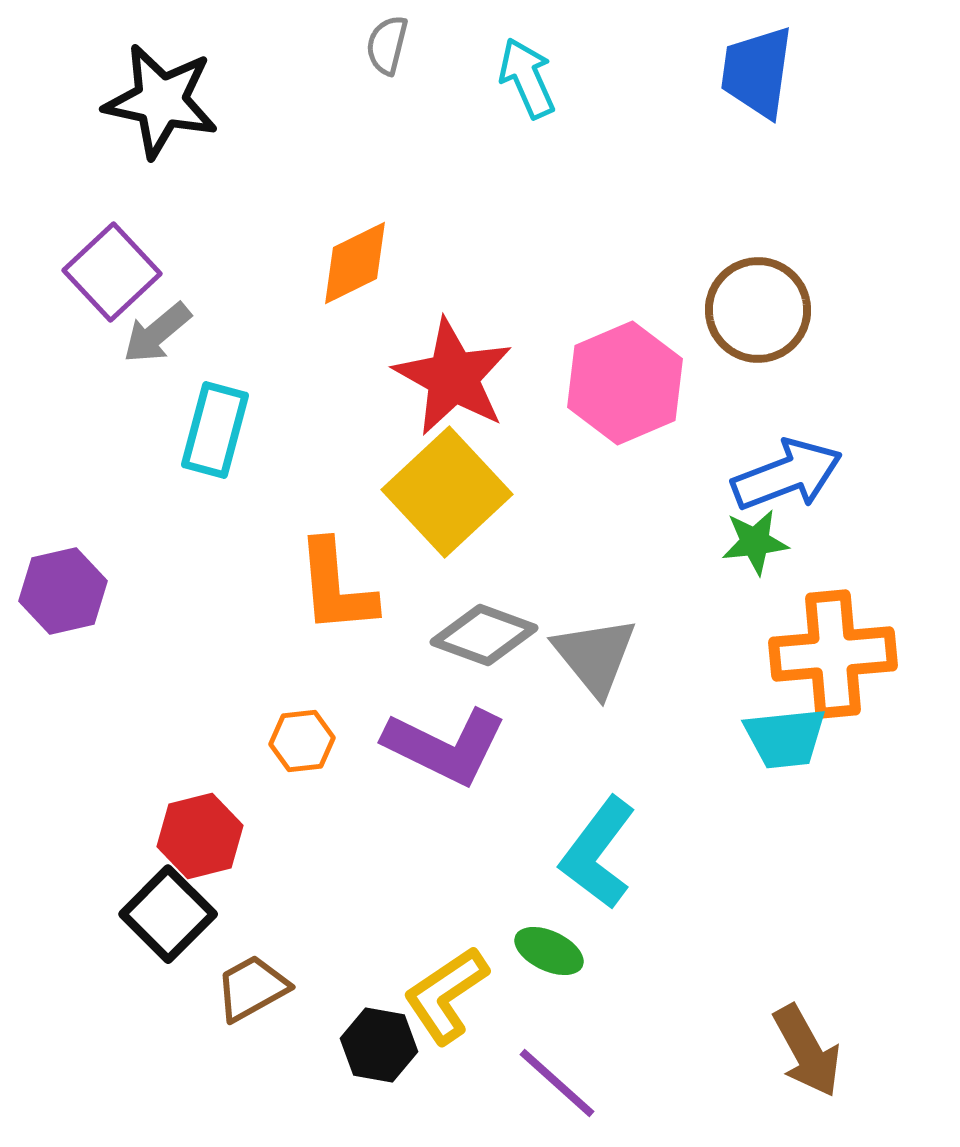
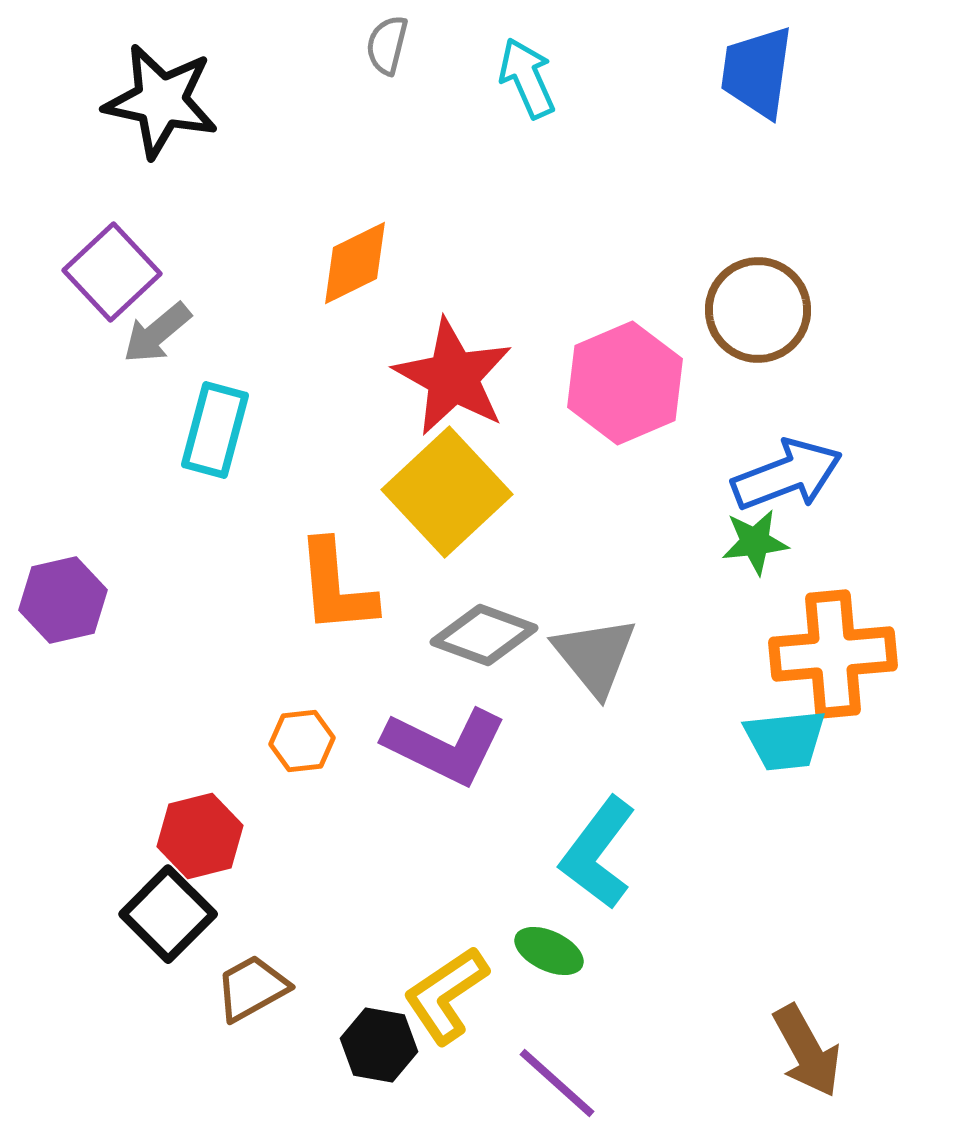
purple hexagon: moved 9 px down
cyan trapezoid: moved 2 px down
